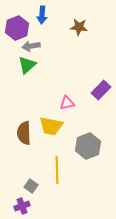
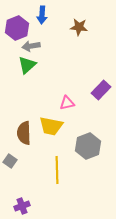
gray square: moved 21 px left, 25 px up
